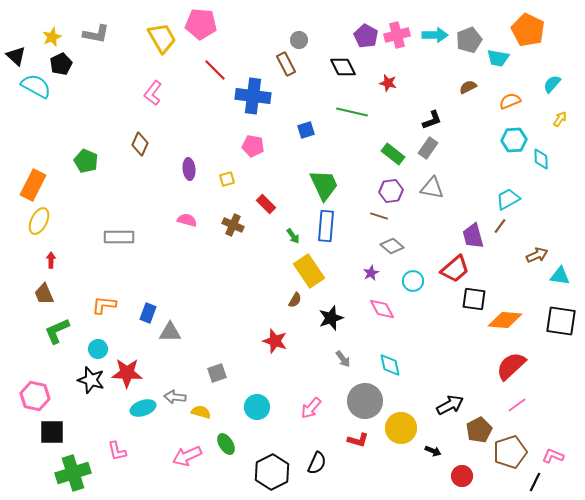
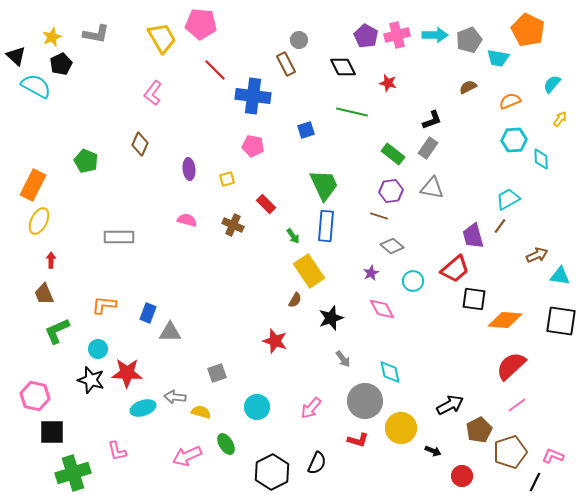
cyan diamond at (390, 365): moved 7 px down
